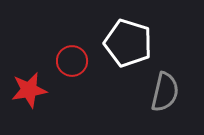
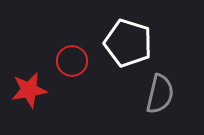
gray semicircle: moved 5 px left, 2 px down
